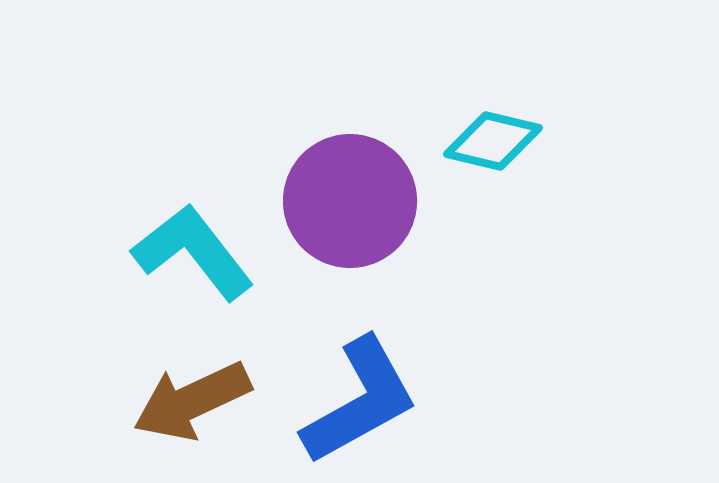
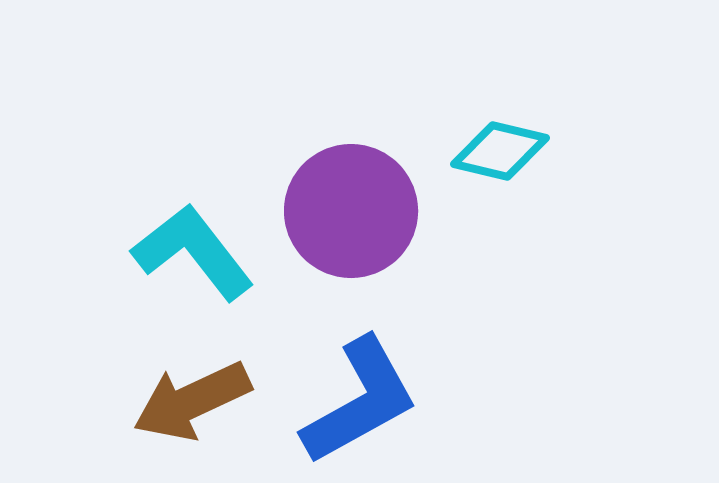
cyan diamond: moved 7 px right, 10 px down
purple circle: moved 1 px right, 10 px down
